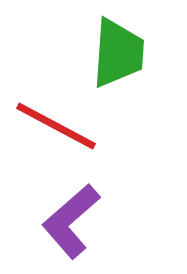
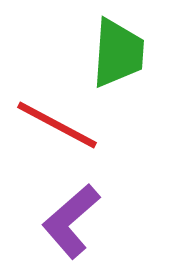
red line: moved 1 px right, 1 px up
